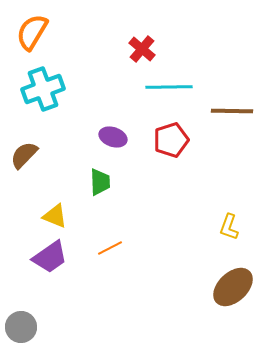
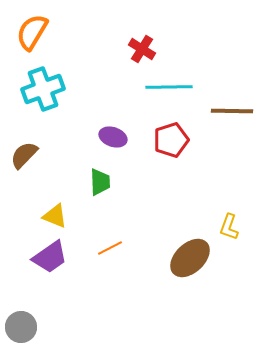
red cross: rotated 8 degrees counterclockwise
brown ellipse: moved 43 px left, 29 px up
